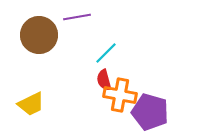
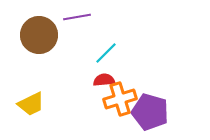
red semicircle: rotated 100 degrees clockwise
orange cross: moved 4 px down; rotated 28 degrees counterclockwise
